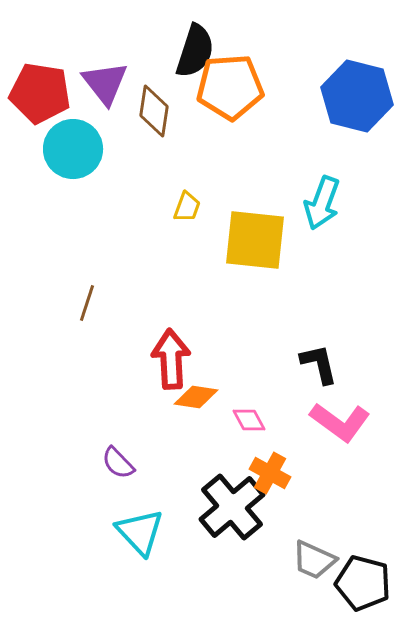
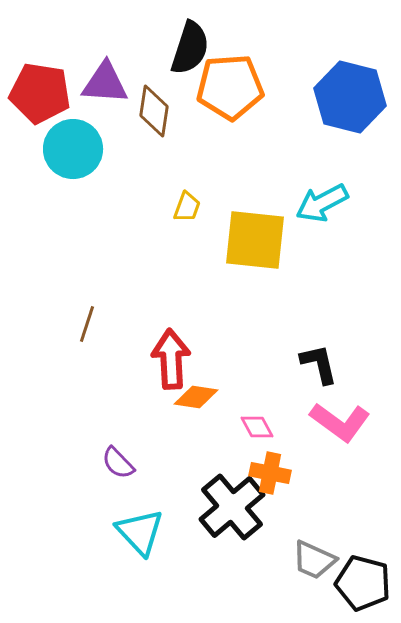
black semicircle: moved 5 px left, 3 px up
purple triangle: rotated 48 degrees counterclockwise
blue hexagon: moved 7 px left, 1 px down
cyan arrow: rotated 42 degrees clockwise
brown line: moved 21 px down
pink diamond: moved 8 px right, 7 px down
orange cross: rotated 18 degrees counterclockwise
